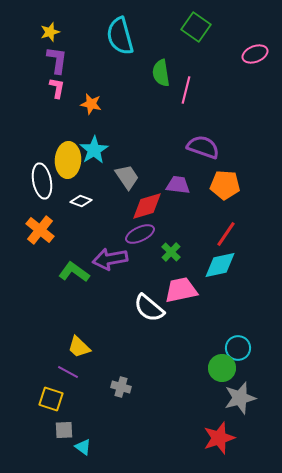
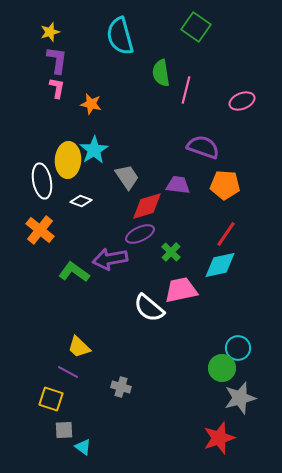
pink ellipse: moved 13 px left, 47 px down
